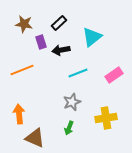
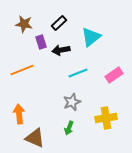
cyan triangle: moved 1 px left
